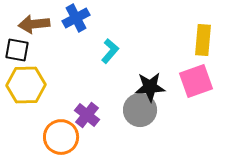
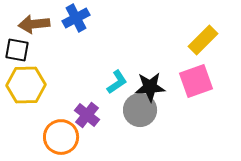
yellow rectangle: rotated 40 degrees clockwise
cyan L-shape: moved 7 px right, 31 px down; rotated 15 degrees clockwise
